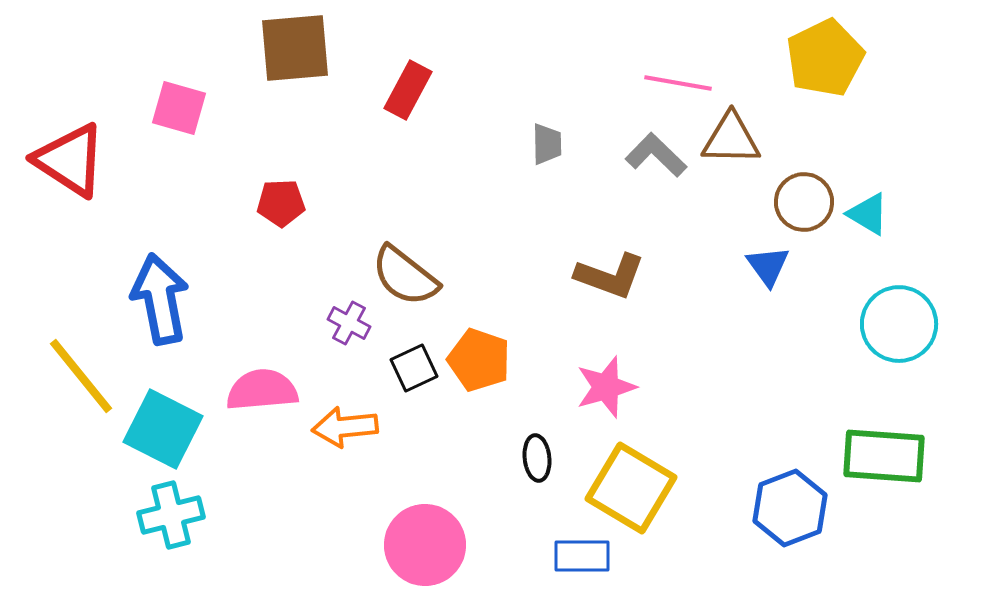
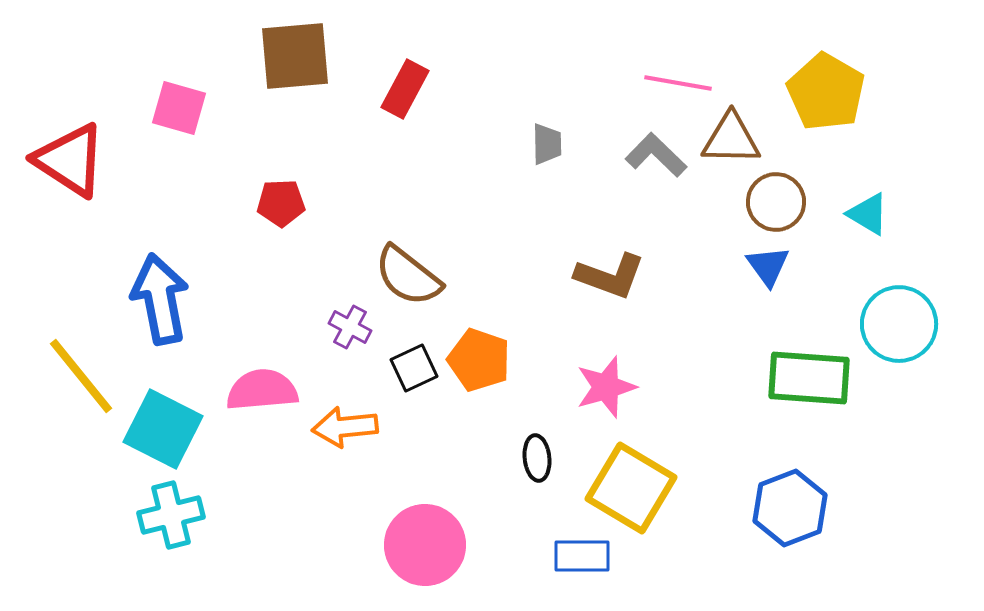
brown square: moved 8 px down
yellow pentagon: moved 1 px right, 34 px down; rotated 16 degrees counterclockwise
red rectangle: moved 3 px left, 1 px up
brown circle: moved 28 px left
brown semicircle: moved 3 px right
purple cross: moved 1 px right, 4 px down
green rectangle: moved 75 px left, 78 px up
